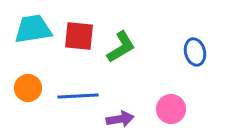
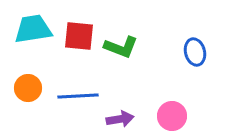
green L-shape: rotated 52 degrees clockwise
pink circle: moved 1 px right, 7 px down
